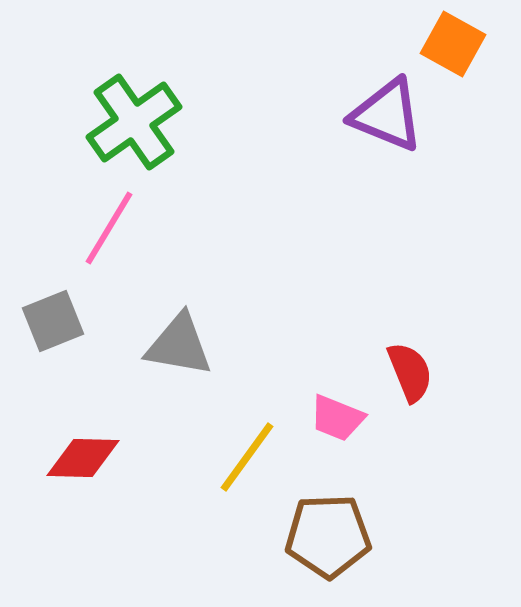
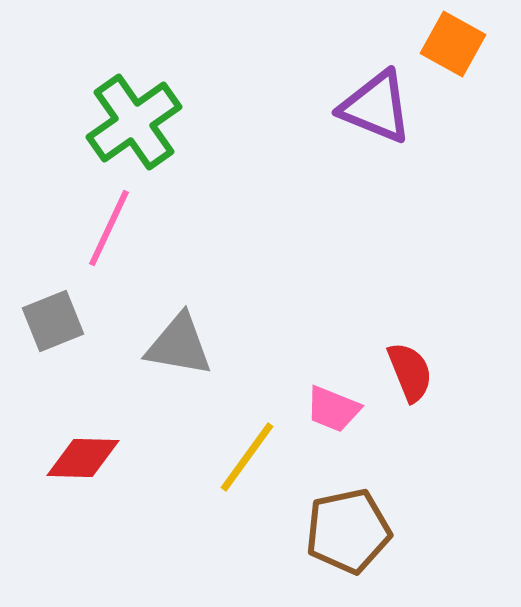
purple triangle: moved 11 px left, 8 px up
pink line: rotated 6 degrees counterclockwise
pink trapezoid: moved 4 px left, 9 px up
brown pentagon: moved 20 px right, 5 px up; rotated 10 degrees counterclockwise
